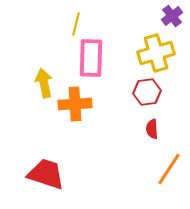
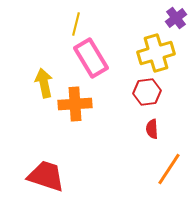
purple cross: moved 4 px right, 2 px down
pink rectangle: rotated 33 degrees counterclockwise
red trapezoid: moved 2 px down
